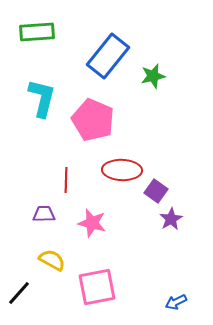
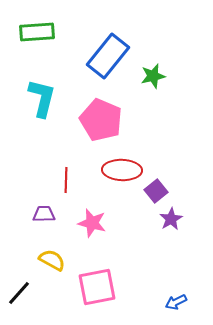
pink pentagon: moved 8 px right
purple square: rotated 15 degrees clockwise
